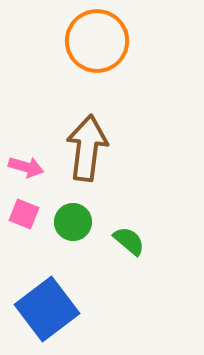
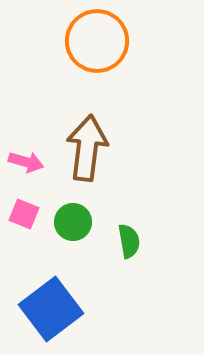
pink arrow: moved 5 px up
green semicircle: rotated 40 degrees clockwise
blue square: moved 4 px right
